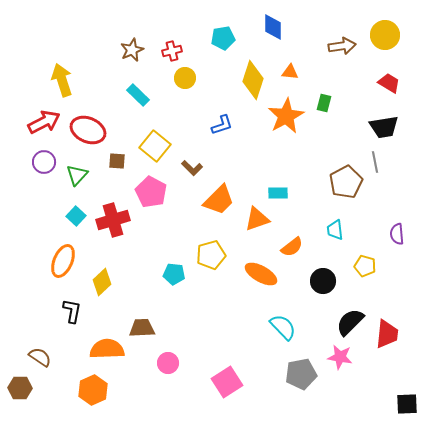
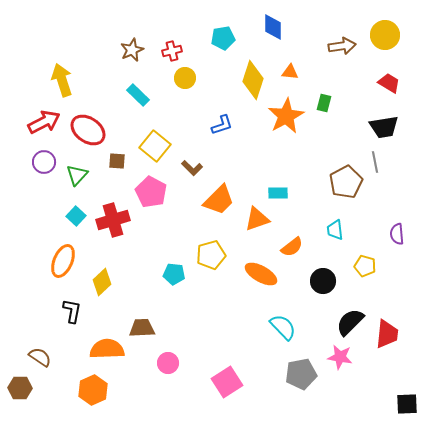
red ellipse at (88, 130): rotated 12 degrees clockwise
